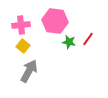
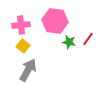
gray arrow: moved 1 px left, 1 px up
